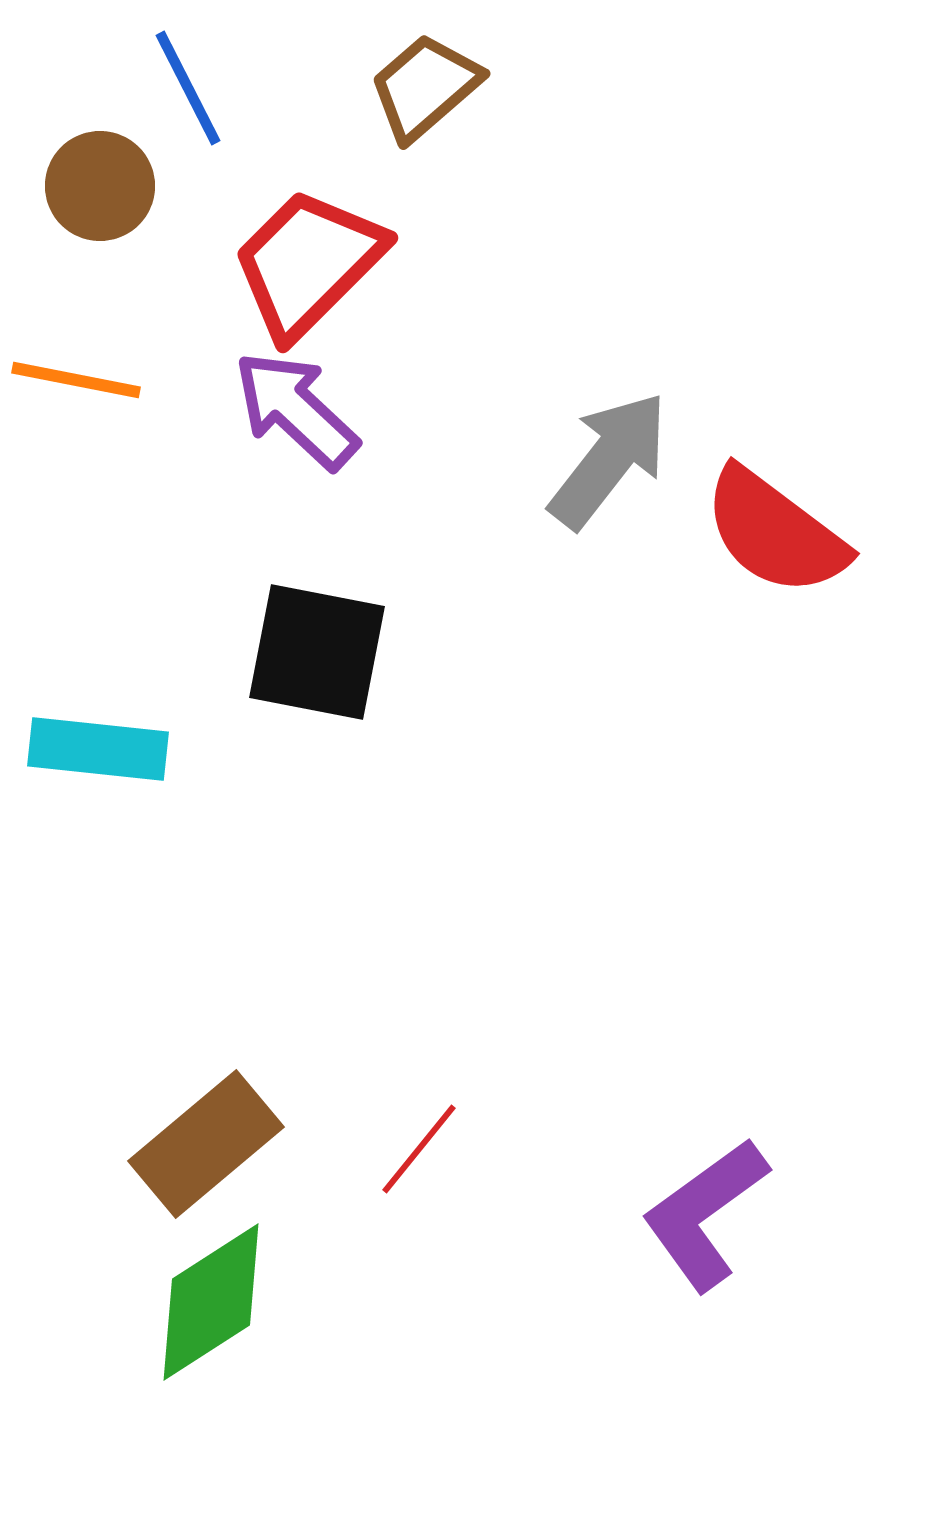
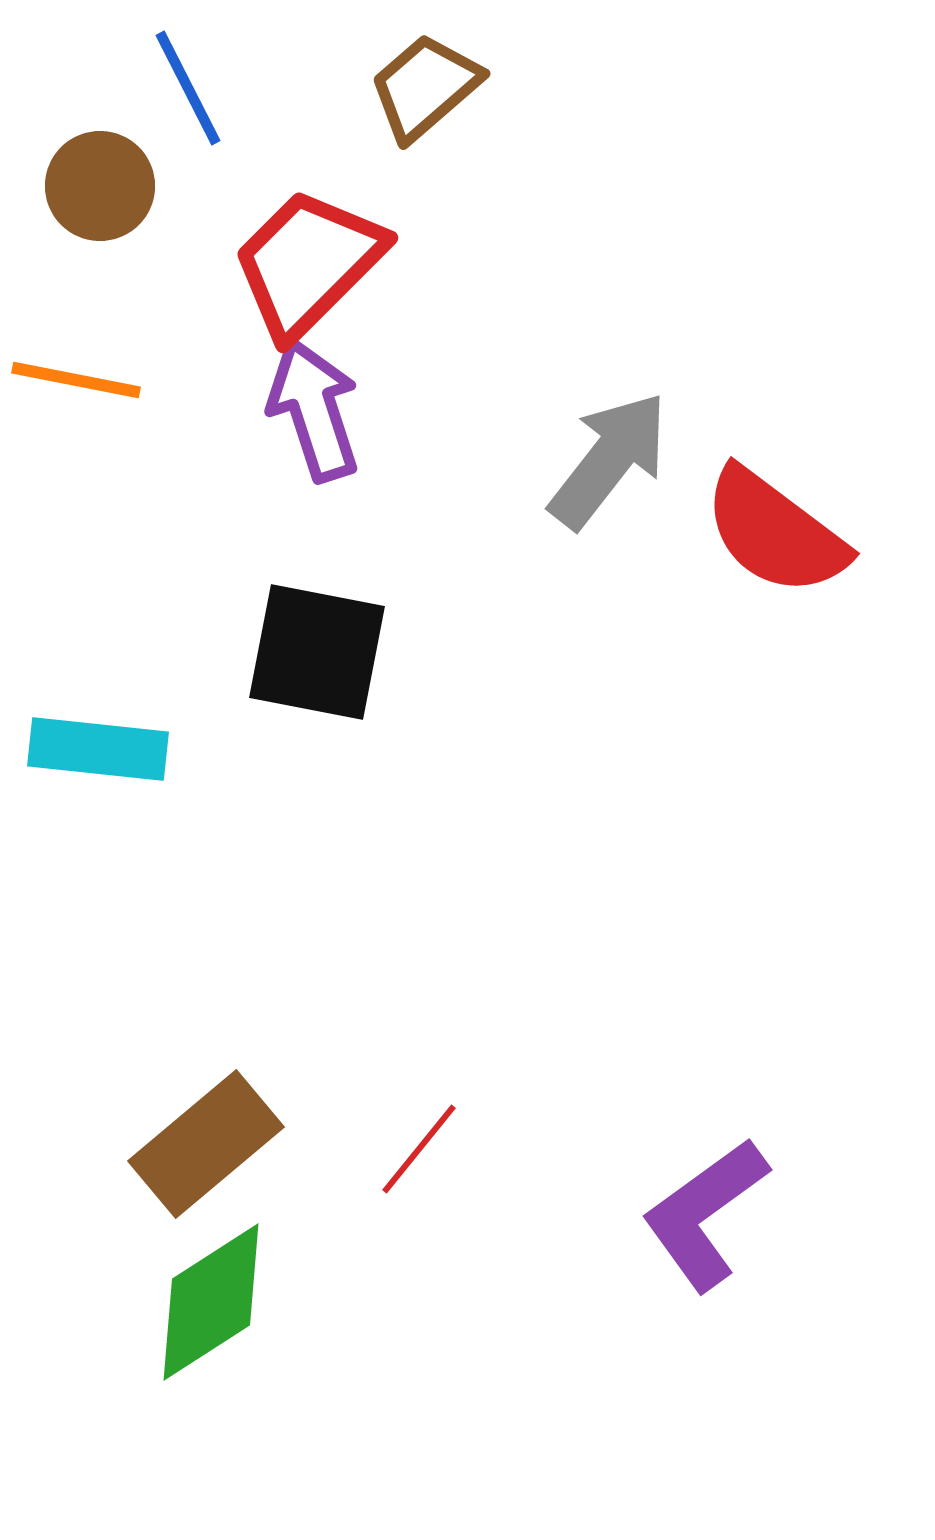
purple arrow: moved 18 px right; rotated 29 degrees clockwise
